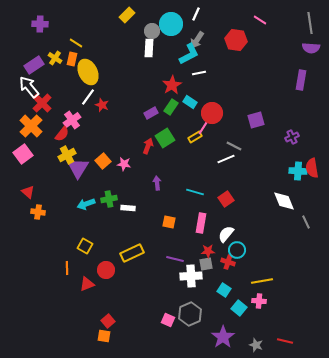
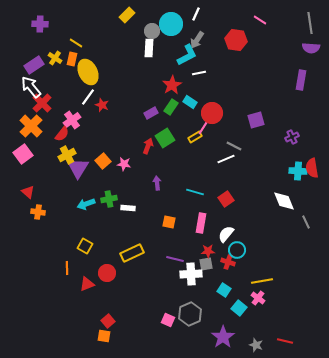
cyan L-shape at (189, 54): moved 2 px left, 1 px down
white arrow at (29, 87): moved 2 px right
red circle at (106, 270): moved 1 px right, 3 px down
white cross at (191, 276): moved 2 px up
pink cross at (259, 301): moved 1 px left, 3 px up; rotated 32 degrees clockwise
